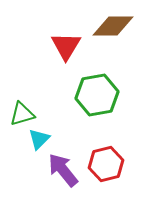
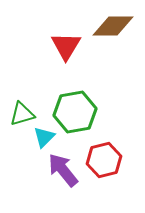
green hexagon: moved 22 px left, 17 px down
cyan triangle: moved 5 px right, 2 px up
red hexagon: moved 2 px left, 4 px up
